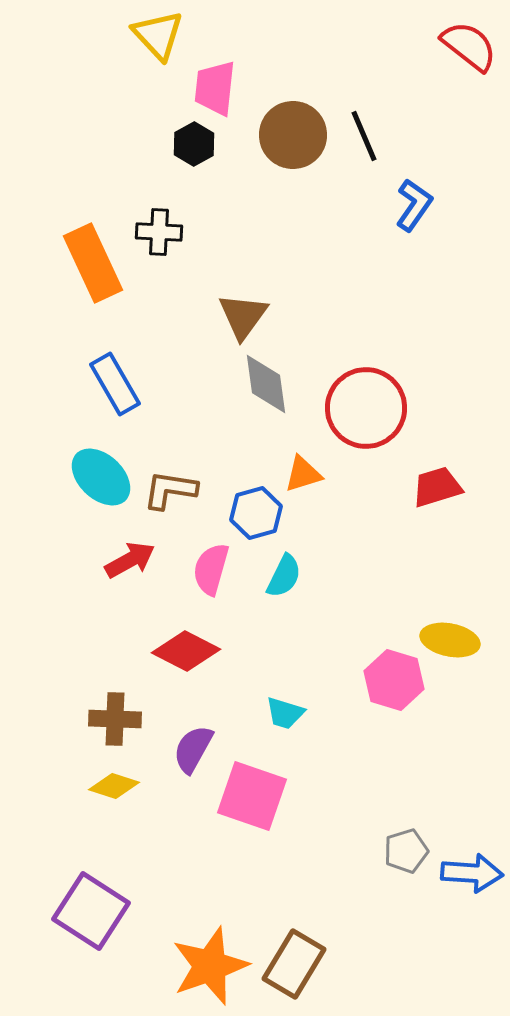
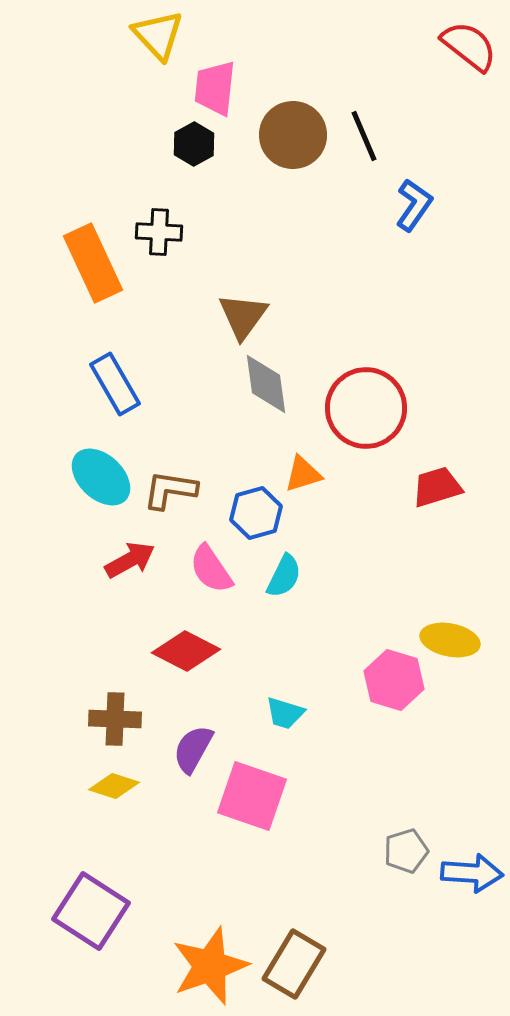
pink semicircle: rotated 50 degrees counterclockwise
